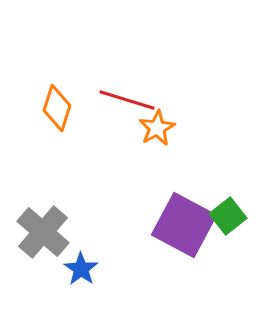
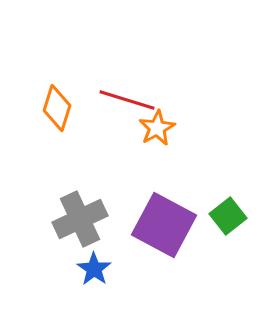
purple square: moved 20 px left
gray cross: moved 37 px right, 13 px up; rotated 24 degrees clockwise
blue star: moved 13 px right
